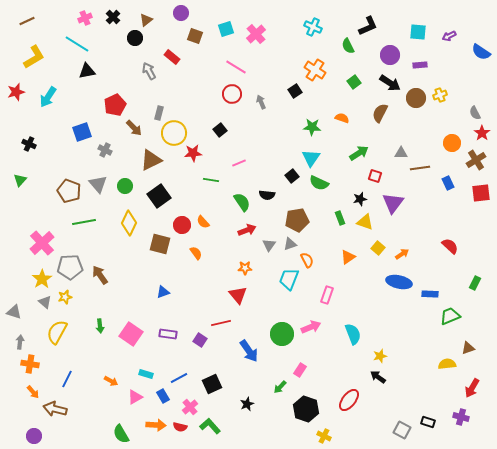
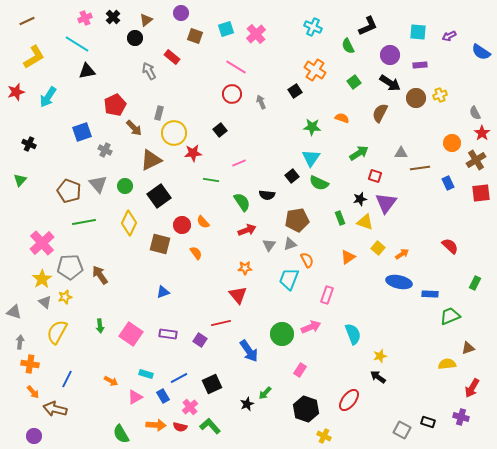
purple triangle at (393, 203): moved 7 px left
green arrow at (280, 387): moved 15 px left, 6 px down
